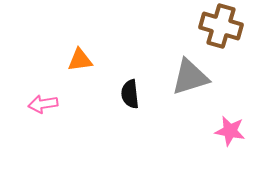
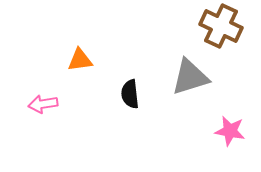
brown cross: rotated 9 degrees clockwise
